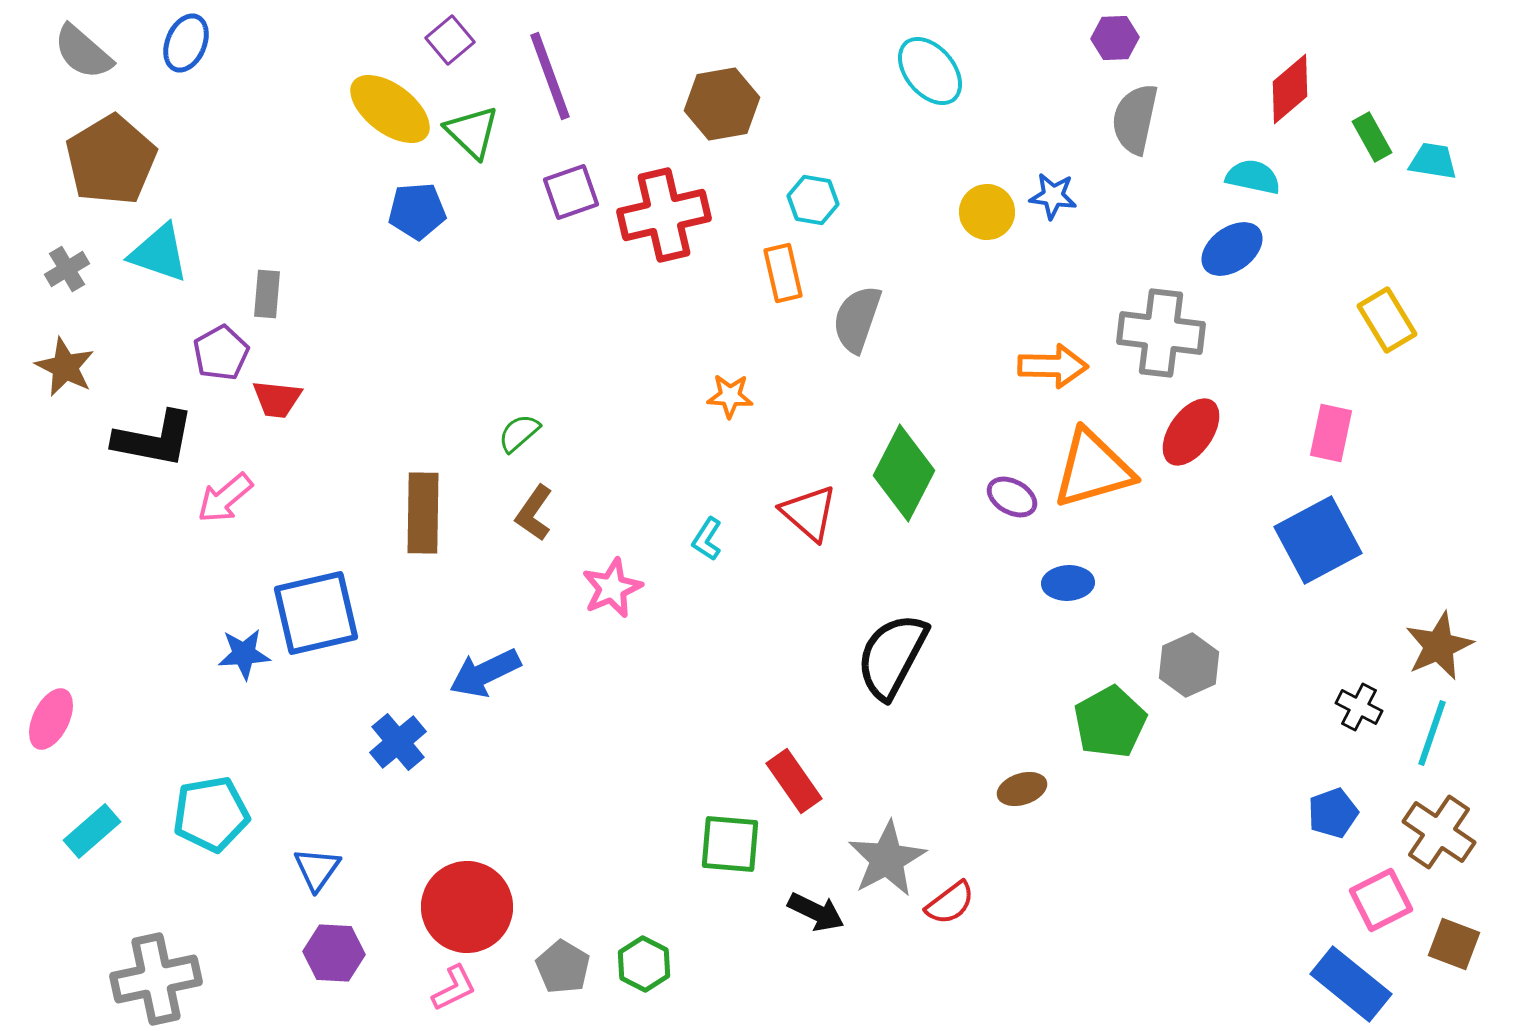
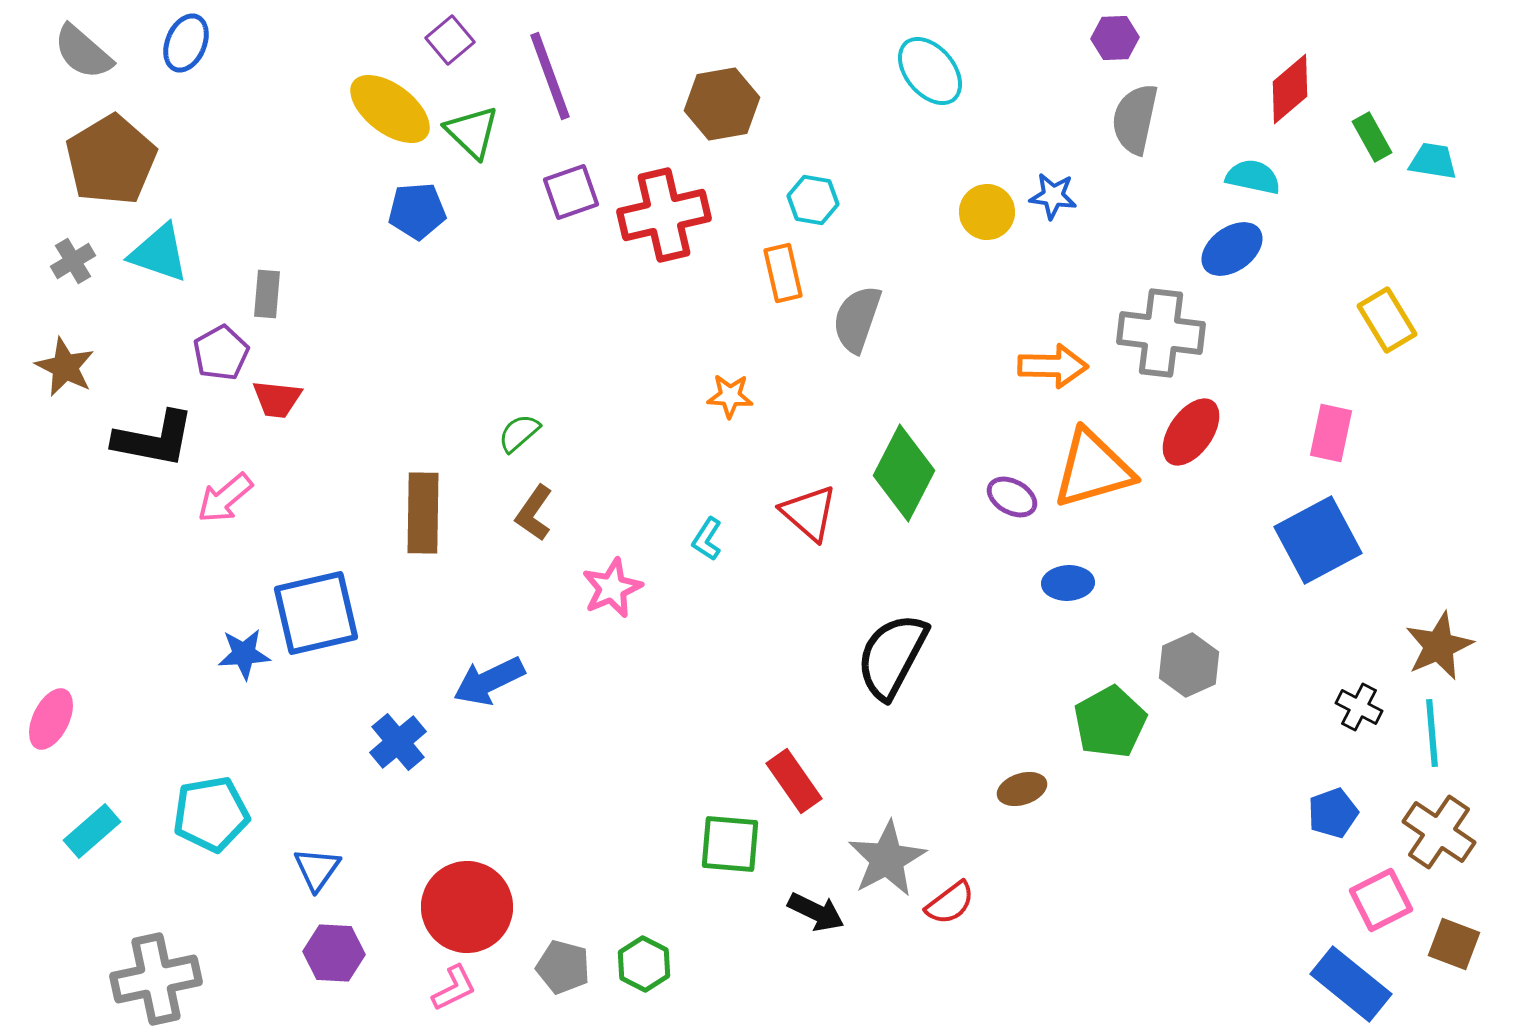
gray cross at (67, 269): moved 6 px right, 8 px up
blue arrow at (485, 673): moved 4 px right, 8 px down
cyan line at (1432, 733): rotated 24 degrees counterclockwise
gray pentagon at (563, 967): rotated 16 degrees counterclockwise
